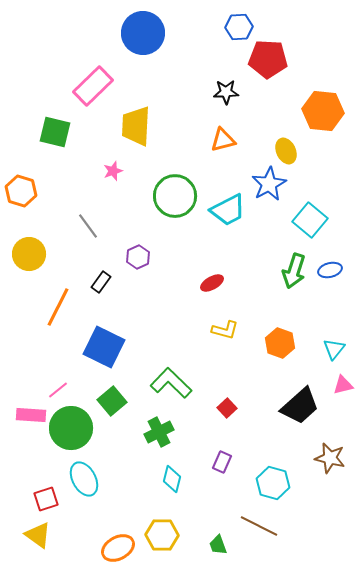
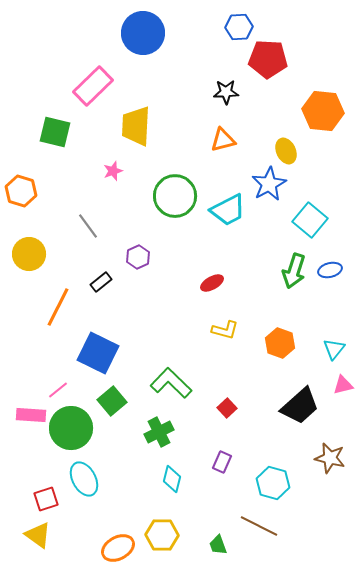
black rectangle at (101, 282): rotated 15 degrees clockwise
blue square at (104, 347): moved 6 px left, 6 px down
